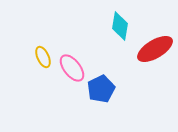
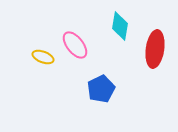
red ellipse: rotated 51 degrees counterclockwise
yellow ellipse: rotated 45 degrees counterclockwise
pink ellipse: moved 3 px right, 23 px up
